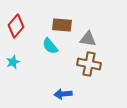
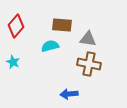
cyan semicircle: rotated 114 degrees clockwise
cyan star: rotated 24 degrees counterclockwise
blue arrow: moved 6 px right
